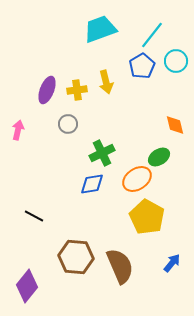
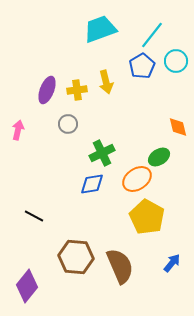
orange diamond: moved 3 px right, 2 px down
